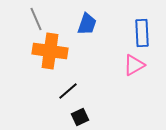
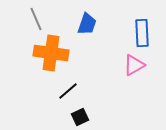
orange cross: moved 1 px right, 2 px down
